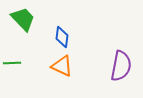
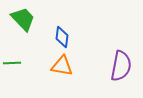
orange triangle: rotated 15 degrees counterclockwise
